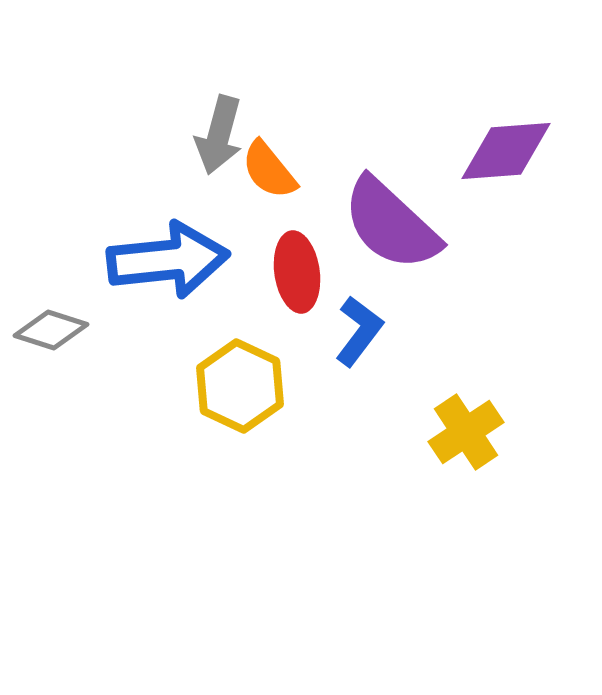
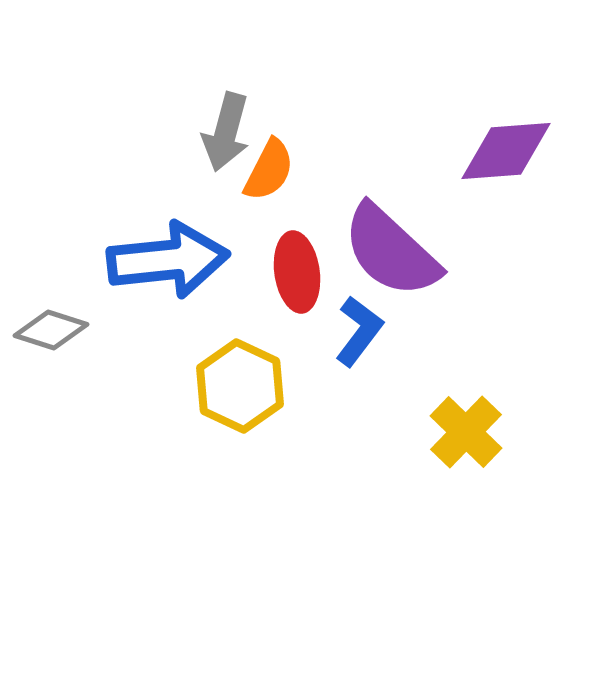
gray arrow: moved 7 px right, 3 px up
orange semicircle: rotated 114 degrees counterclockwise
purple semicircle: moved 27 px down
yellow cross: rotated 12 degrees counterclockwise
